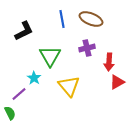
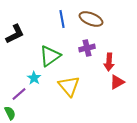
black L-shape: moved 9 px left, 3 px down
green triangle: rotated 25 degrees clockwise
